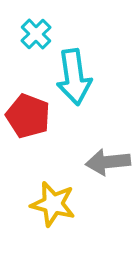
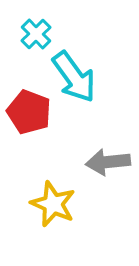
cyan arrow: rotated 28 degrees counterclockwise
red pentagon: moved 1 px right, 4 px up
yellow star: rotated 9 degrees clockwise
